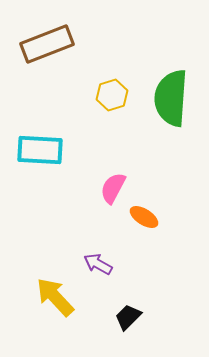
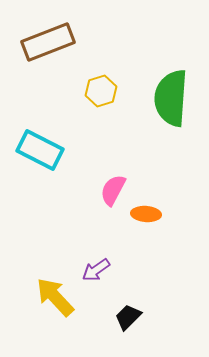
brown rectangle: moved 1 px right, 2 px up
yellow hexagon: moved 11 px left, 4 px up
cyan rectangle: rotated 24 degrees clockwise
pink semicircle: moved 2 px down
orange ellipse: moved 2 px right, 3 px up; rotated 28 degrees counterclockwise
purple arrow: moved 2 px left, 6 px down; rotated 64 degrees counterclockwise
